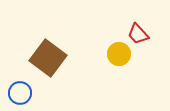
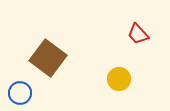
yellow circle: moved 25 px down
